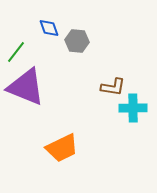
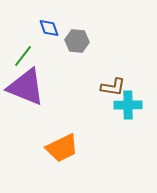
green line: moved 7 px right, 4 px down
cyan cross: moved 5 px left, 3 px up
